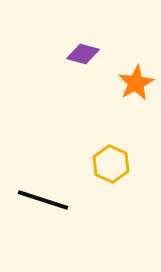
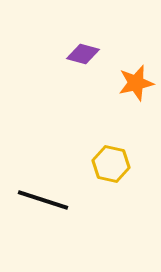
orange star: rotated 15 degrees clockwise
yellow hexagon: rotated 12 degrees counterclockwise
